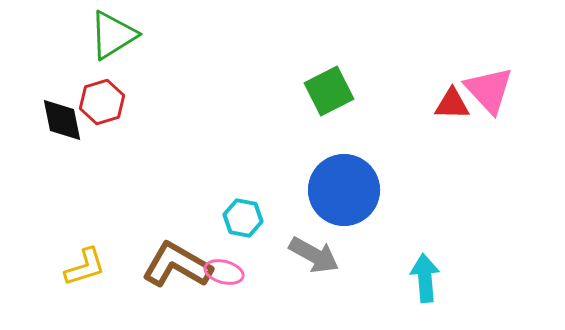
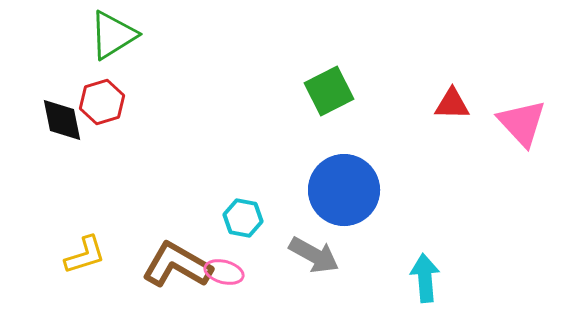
pink triangle: moved 33 px right, 33 px down
yellow L-shape: moved 12 px up
